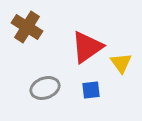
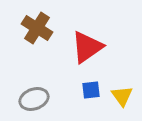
brown cross: moved 10 px right, 1 px down
yellow triangle: moved 1 px right, 33 px down
gray ellipse: moved 11 px left, 11 px down
